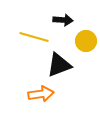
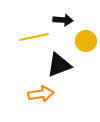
yellow line: rotated 28 degrees counterclockwise
